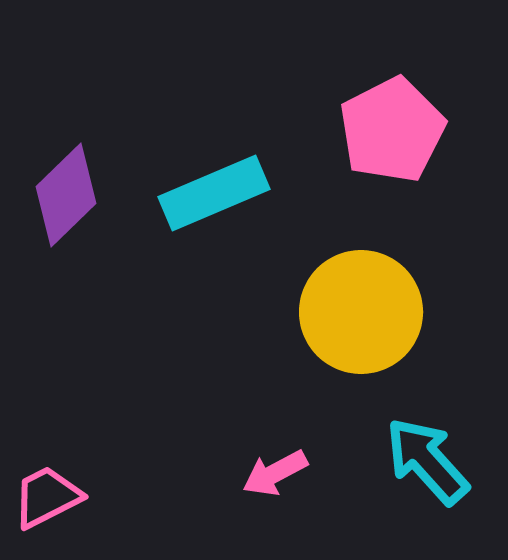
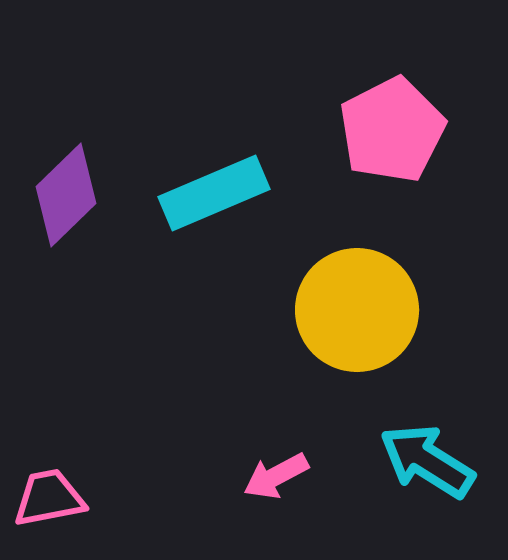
yellow circle: moved 4 px left, 2 px up
cyan arrow: rotated 16 degrees counterclockwise
pink arrow: moved 1 px right, 3 px down
pink trapezoid: moved 2 px right, 1 px down; rotated 16 degrees clockwise
